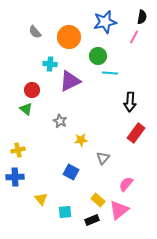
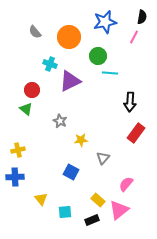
cyan cross: rotated 16 degrees clockwise
